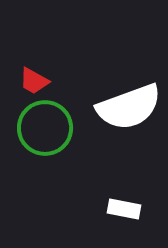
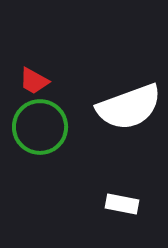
green circle: moved 5 px left, 1 px up
white rectangle: moved 2 px left, 5 px up
